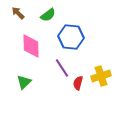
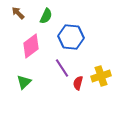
green semicircle: moved 2 px left, 1 px down; rotated 28 degrees counterclockwise
pink diamond: rotated 55 degrees clockwise
